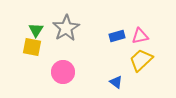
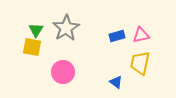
pink triangle: moved 1 px right, 1 px up
yellow trapezoid: moved 1 px left, 3 px down; rotated 35 degrees counterclockwise
